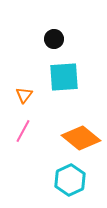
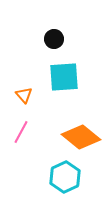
orange triangle: rotated 18 degrees counterclockwise
pink line: moved 2 px left, 1 px down
orange diamond: moved 1 px up
cyan hexagon: moved 5 px left, 3 px up
